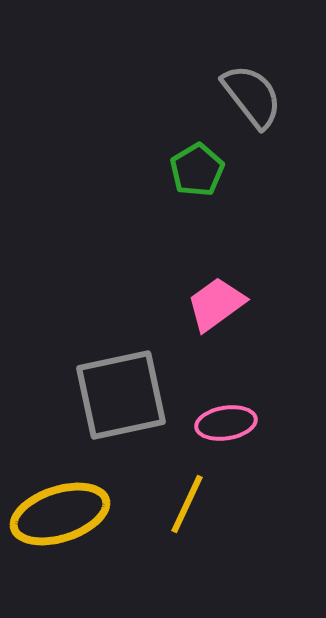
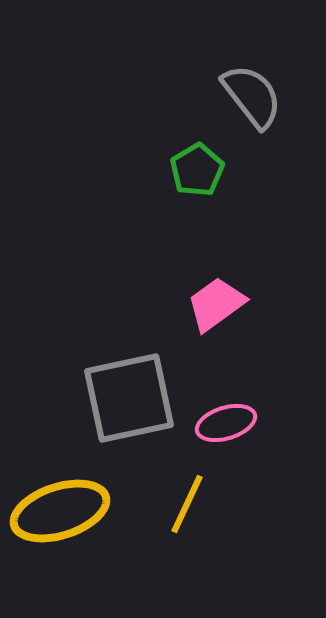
gray square: moved 8 px right, 3 px down
pink ellipse: rotated 8 degrees counterclockwise
yellow ellipse: moved 3 px up
